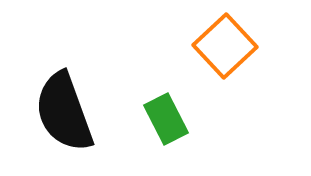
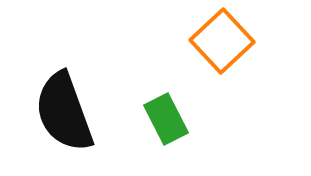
orange square: moved 3 px left, 5 px up
